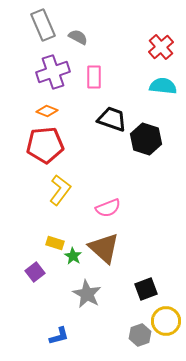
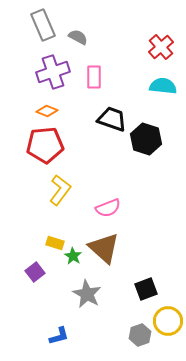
yellow circle: moved 2 px right
